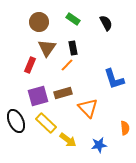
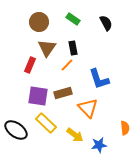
blue L-shape: moved 15 px left
purple square: rotated 25 degrees clockwise
black ellipse: moved 9 px down; rotated 30 degrees counterclockwise
yellow arrow: moved 7 px right, 5 px up
